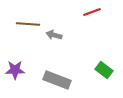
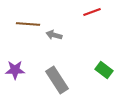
gray rectangle: rotated 36 degrees clockwise
